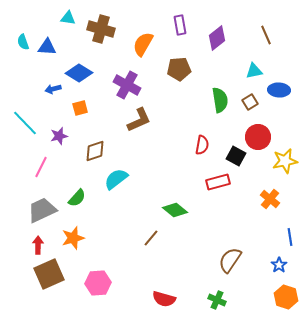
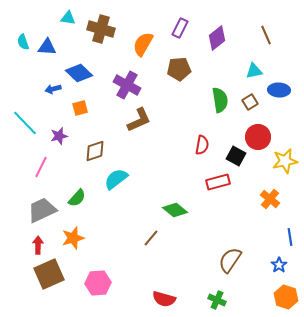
purple rectangle at (180, 25): moved 3 px down; rotated 36 degrees clockwise
blue diamond at (79, 73): rotated 12 degrees clockwise
